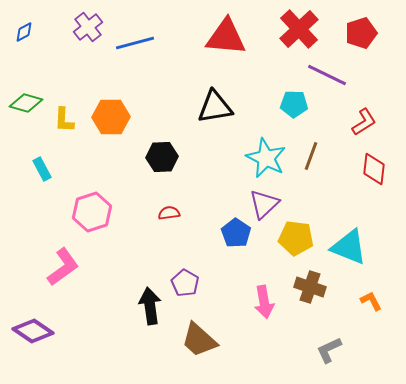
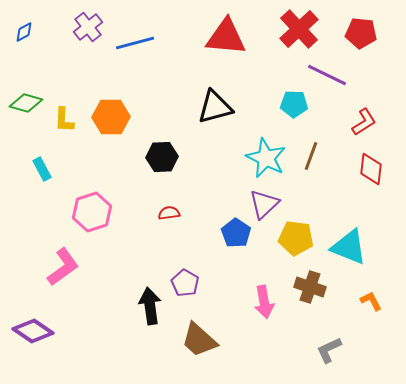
red pentagon: rotated 24 degrees clockwise
black triangle: rotated 6 degrees counterclockwise
red diamond: moved 3 px left
